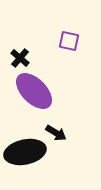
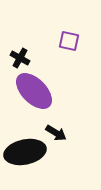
black cross: rotated 12 degrees counterclockwise
